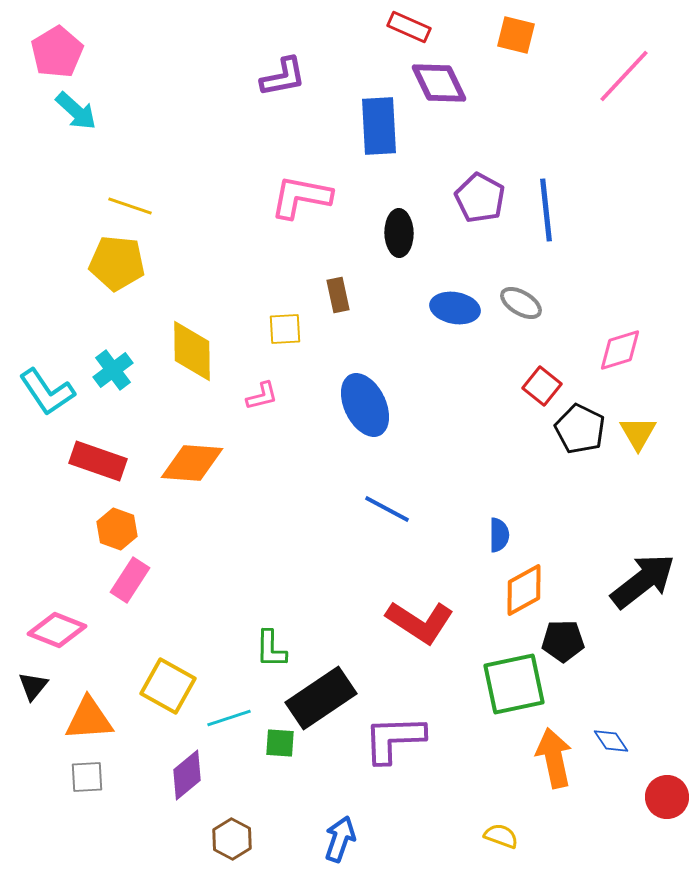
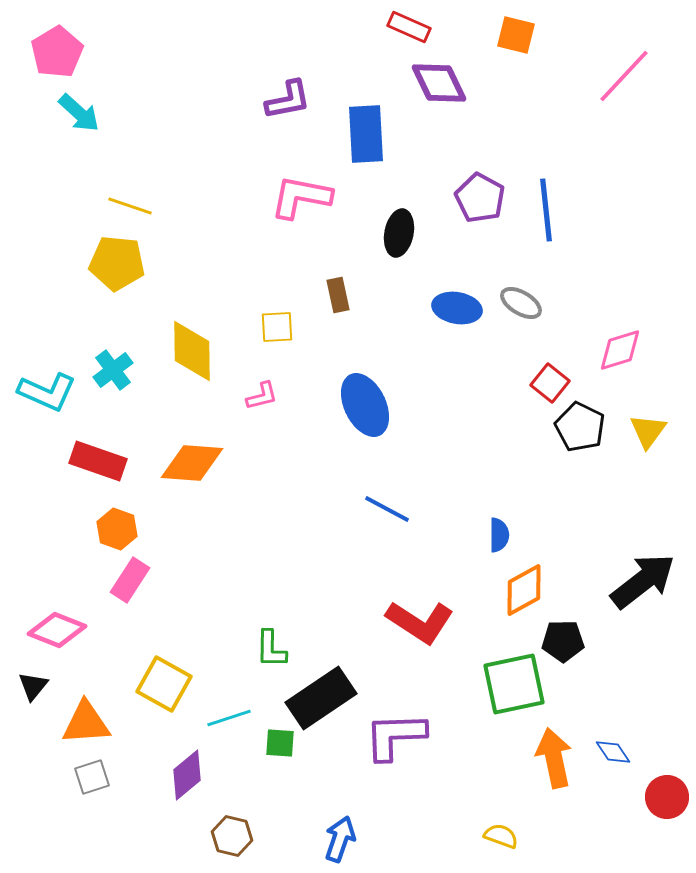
purple L-shape at (283, 77): moved 5 px right, 23 px down
cyan arrow at (76, 111): moved 3 px right, 2 px down
blue rectangle at (379, 126): moved 13 px left, 8 px down
black ellipse at (399, 233): rotated 12 degrees clockwise
blue ellipse at (455, 308): moved 2 px right
yellow square at (285, 329): moved 8 px left, 2 px up
red square at (542, 386): moved 8 px right, 3 px up
cyan L-shape at (47, 392): rotated 32 degrees counterclockwise
black pentagon at (580, 429): moved 2 px up
yellow triangle at (638, 433): moved 10 px right, 2 px up; rotated 6 degrees clockwise
yellow square at (168, 686): moved 4 px left, 2 px up
orange triangle at (89, 719): moved 3 px left, 4 px down
purple L-shape at (394, 739): moved 1 px right, 3 px up
blue diamond at (611, 741): moved 2 px right, 11 px down
gray square at (87, 777): moved 5 px right; rotated 15 degrees counterclockwise
brown hexagon at (232, 839): moved 3 px up; rotated 15 degrees counterclockwise
